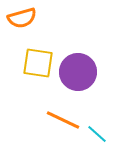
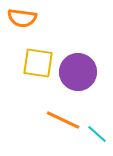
orange semicircle: rotated 24 degrees clockwise
